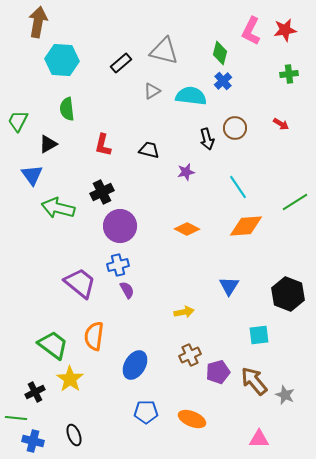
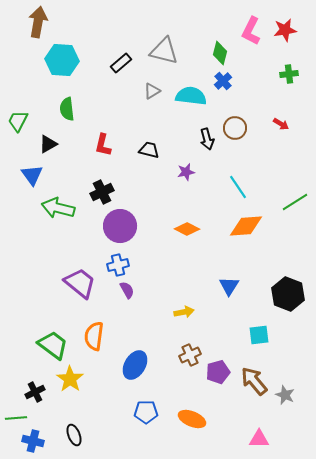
green line at (16, 418): rotated 10 degrees counterclockwise
